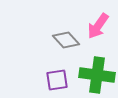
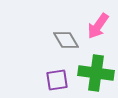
gray diamond: rotated 12 degrees clockwise
green cross: moved 1 px left, 2 px up
